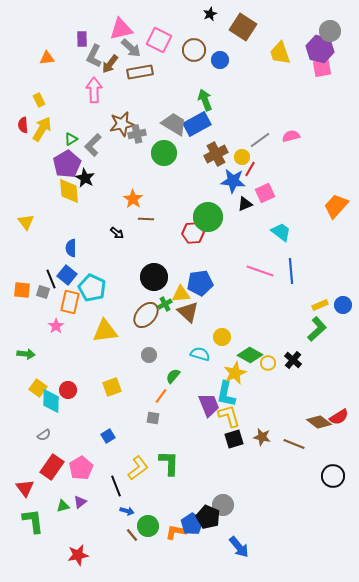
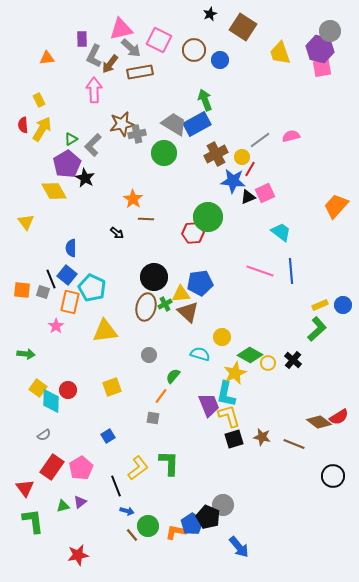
yellow diamond at (69, 191): moved 15 px left; rotated 24 degrees counterclockwise
black triangle at (245, 204): moved 3 px right, 7 px up
brown ellipse at (146, 315): moved 8 px up; rotated 28 degrees counterclockwise
